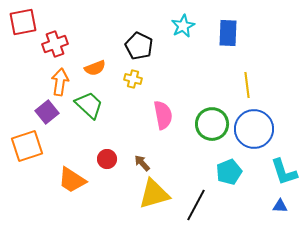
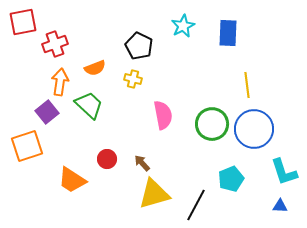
cyan pentagon: moved 2 px right, 7 px down
